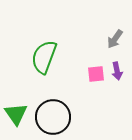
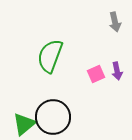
gray arrow: moved 17 px up; rotated 48 degrees counterclockwise
green semicircle: moved 6 px right, 1 px up
pink square: rotated 18 degrees counterclockwise
green triangle: moved 8 px right, 10 px down; rotated 25 degrees clockwise
